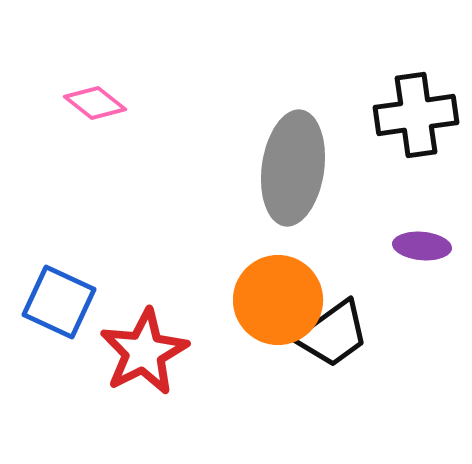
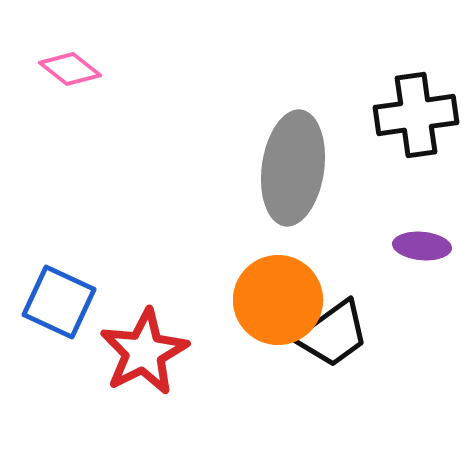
pink diamond: moved 25 px left, 34 px up
